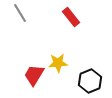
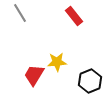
red rectangle: moved 3 px right, 1 px up
yellow star: moved 1 px left, 1 px up
